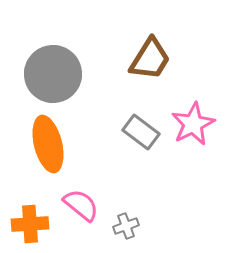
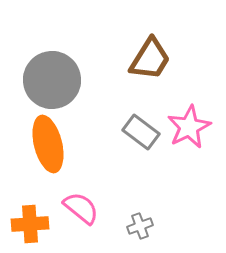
gray circle: moved 1 px left, 6 px down
pink star: moved 4 px left, 3 px down
pink semicircle: moved 3 px down
gray cross: moved 14 px right
